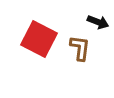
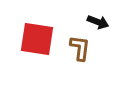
red square: moved 2 px left; rotated 18 degrees counterclockwise
